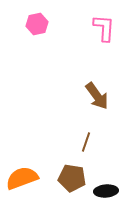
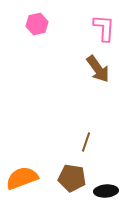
brown arrow: moved 1 px right, 27 px up
